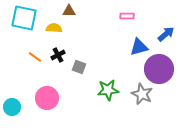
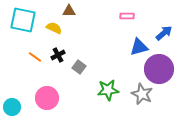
cyan square: moved 1 px left, 2 px down
yellow semicircle: rotated 21 degrees clockwise
blue arrow: moved 2 px left, 1 px up
gray square: rotated 16 degrees clockwise
